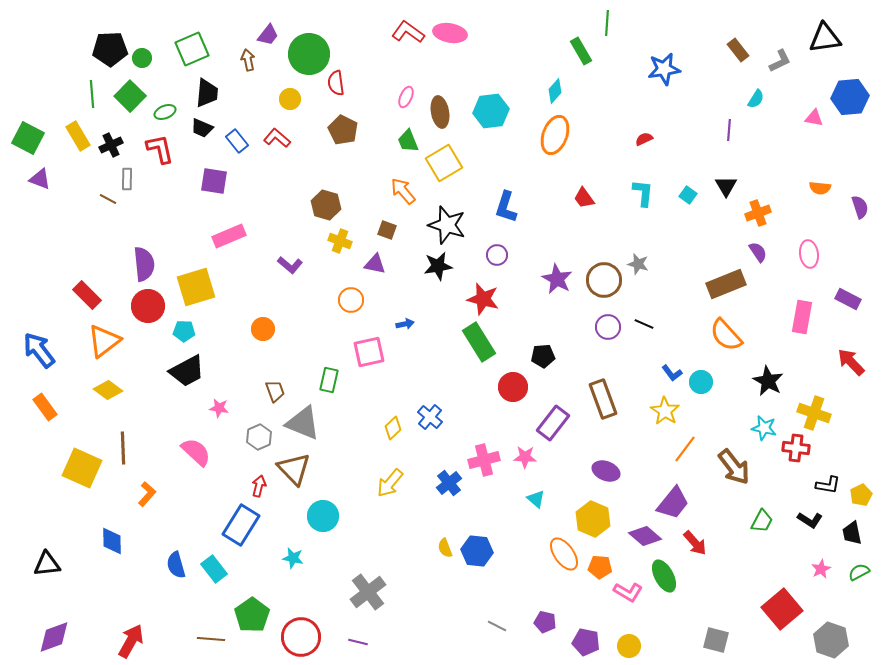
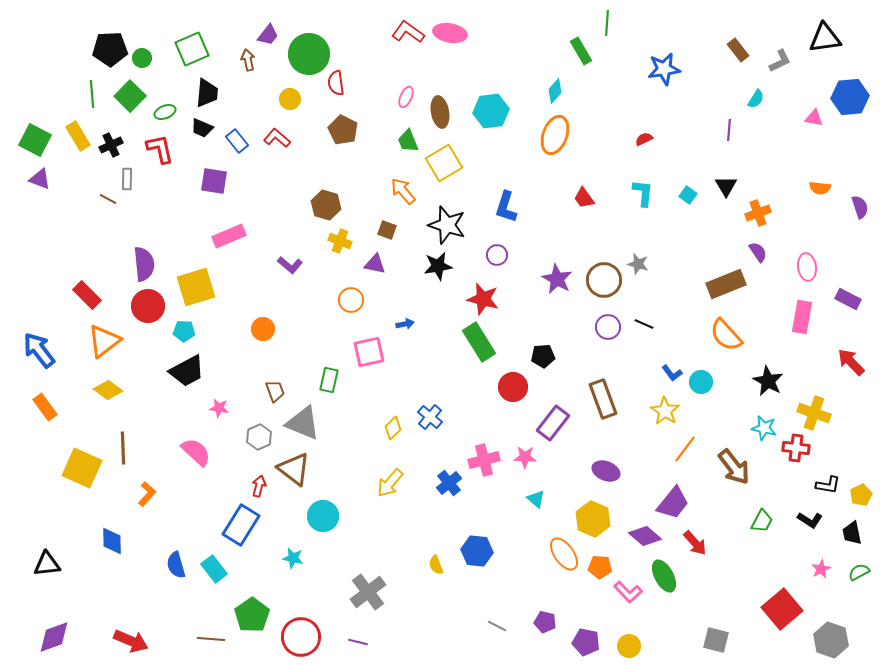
green square at (28, 138): moved 7 px right, 2 px down
pink ellipse at (809, 254): moved 2 px left, 13 px down
brown triangle at (294, 469): rotated 9 degrees counterclockwise
yellow semicircle at (445, 548): moved 9 px left, 17 px down
pink L-shape at (628, 592): rotated 16 degrees clockwise
red arrow at (131, 641): rotated 84 degrees clockwise
